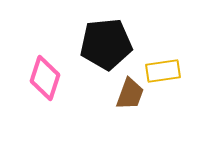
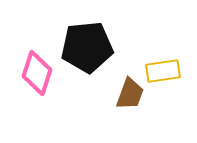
black pentagon: moved 19 px left, 3 px down
pink diamond: moved 8 px left, 5 px up
